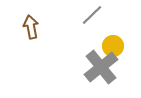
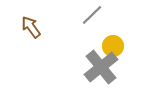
brown arrow: rotated 25 degrees counterclockwise
